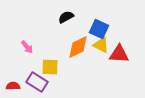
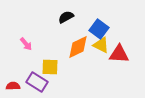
blue square: rotated 12 degrees clockwise
pink arrow: moved 1 px left, 3 px up
